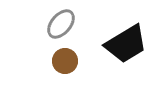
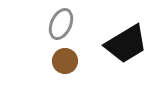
gray ellipse: rotated 16 degrees counterclockwise
